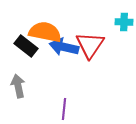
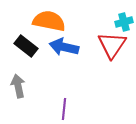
cyan cross: rotated 18 degrees counterclockwise
orange semicircle: moved 4 px right, 11 px up
red triangle: moved 22 px right
